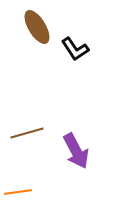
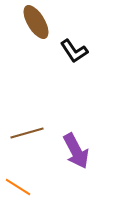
brown ellipse: moved 1 px left, 5 px up
black L-shape: moved 1 px left, 2 px down
orange line: moved 5 px up; rotated 40 degrees clockwise
